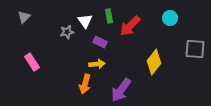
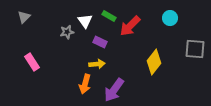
green rectangle: rotated 48 degrees counterclockwise
purple arrow: moved 7 px left
